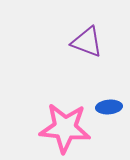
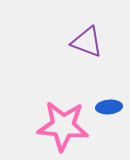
pink star: moved 2 px left, 2 px up
